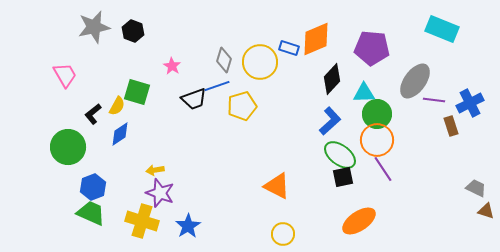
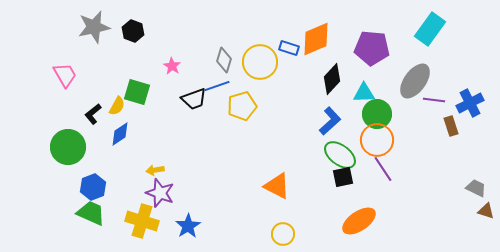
cyan rectangle at (442, 29): moved 12 px left; rotated 76 degrees counterclockwise
